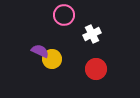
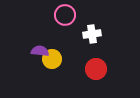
pink circle: moved 1 px right
white cross: rotated 18 degrees clockwise
purple semicircle: rotated 18 degrees counterclockwise
